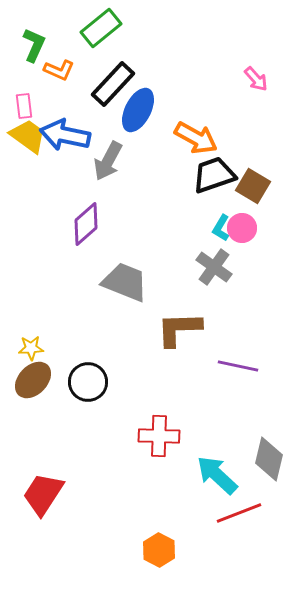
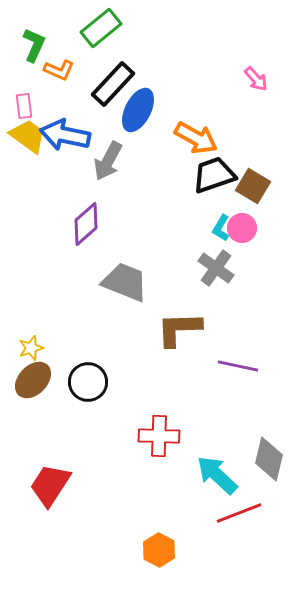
gray cross: moved 2 px right, 1 px down
yellow star: rotated 15 degrees counterclockwise
red trapezoid: moved 7 px right, 9 px up
